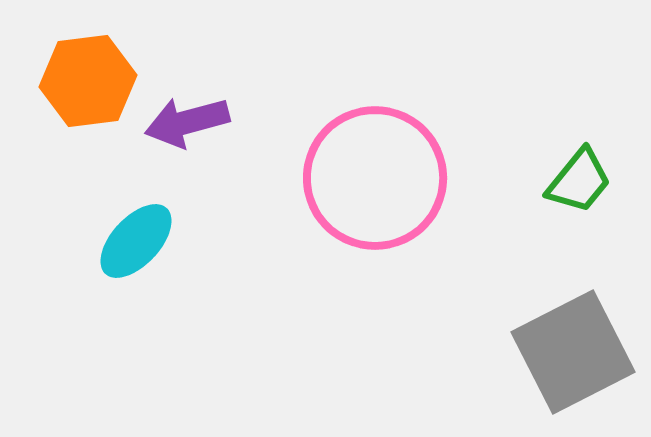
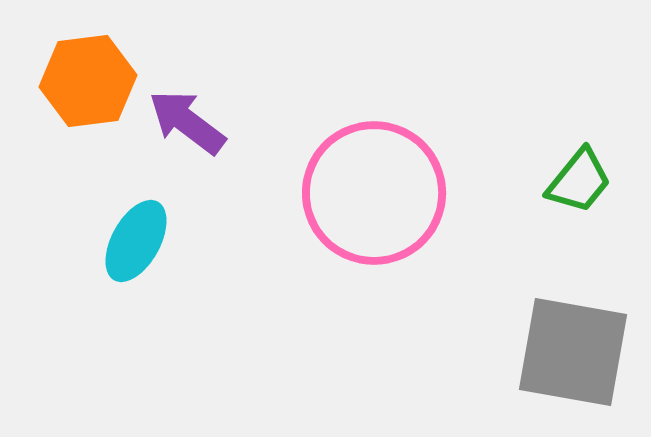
purple arrow: rotated 52 degrees clockwise
pink circle: moved 1 px left, 15 px down
cyan ellipse: rotated 14 degrees counterclockwise
gray square: rotated 37 degrees clockwise
